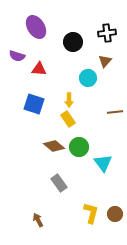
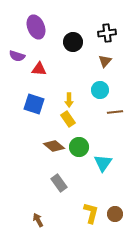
purple ellipse: rotated 10 degrees clockwise
cyan circle: moved 12 px right, 12 px down
cyan triangle: rotated 12 degrees clockwise
